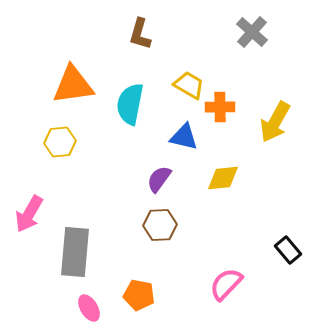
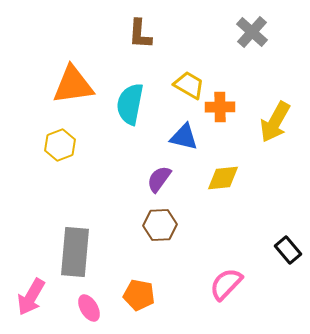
brown L-shape: rotated 12 degrees counterclockwise
yellow hexagon: moved 3 px down; rotated 16 degrees counterclockwise
pink arrow: moved 2 px right, 83 px down
